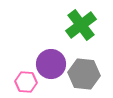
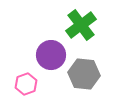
purple circle: moved 9 px up
pink hexagon: moved 2 px down; rotated 25 degrees counterclockwise
